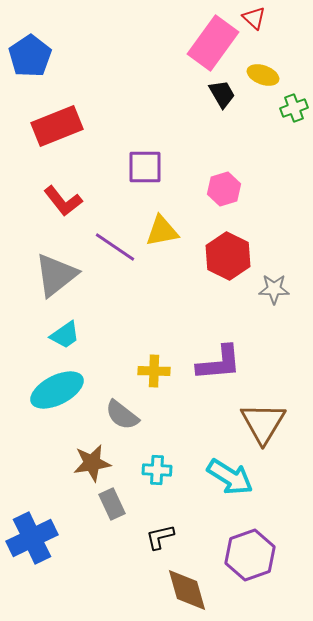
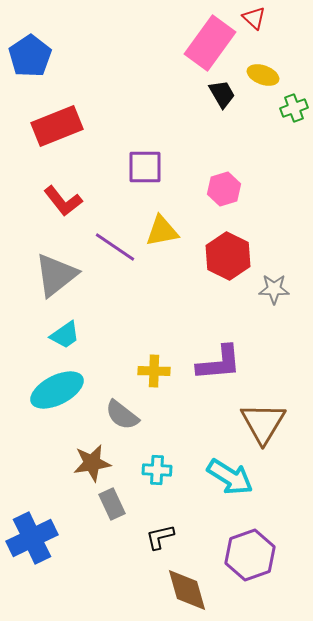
pink rectangle: moved 3 px left
